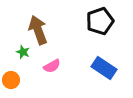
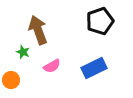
blue rectangle: moved 10 px left; rotated 60 degrees counterclockwise
